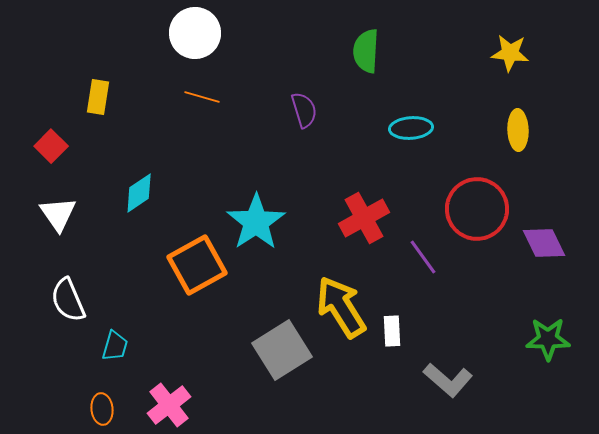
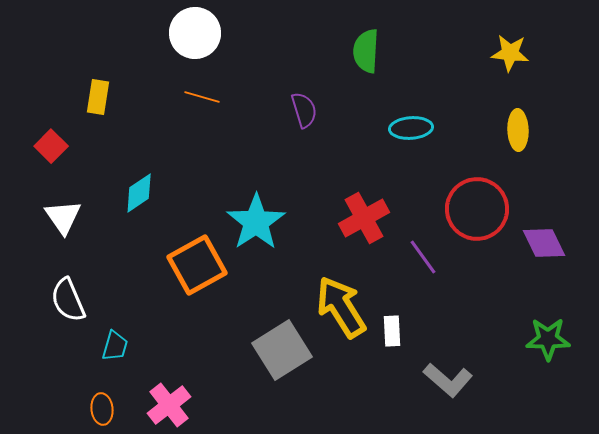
white triangle: moved 5 px right, 3 px down
